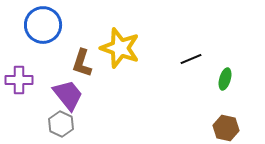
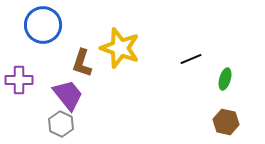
brown hexagon: moved 6 px up
